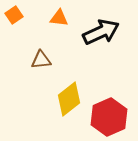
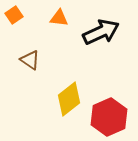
brown triangle: moved 11 px left; rotated 40 degrees clockwise
